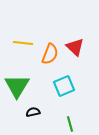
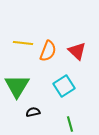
red triangle: moved 2 px right, 4 px down
orange semicircle: moved 2 px left, 3 px up
cyan square: rotated 10 degrees counterclockwise
